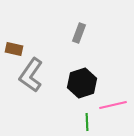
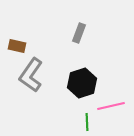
brown rectangle: moved 3 px right, 3 px up
pink line: moved 2 px left, 1 px down
